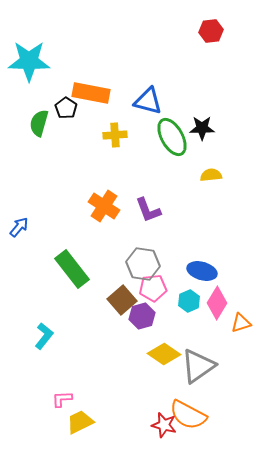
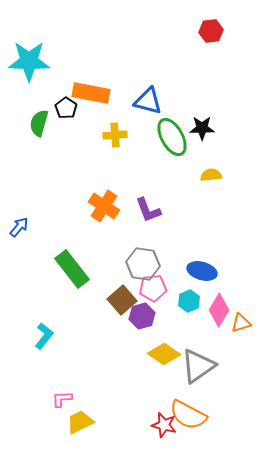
pink diamond: moved 2 px right, 7 px down
